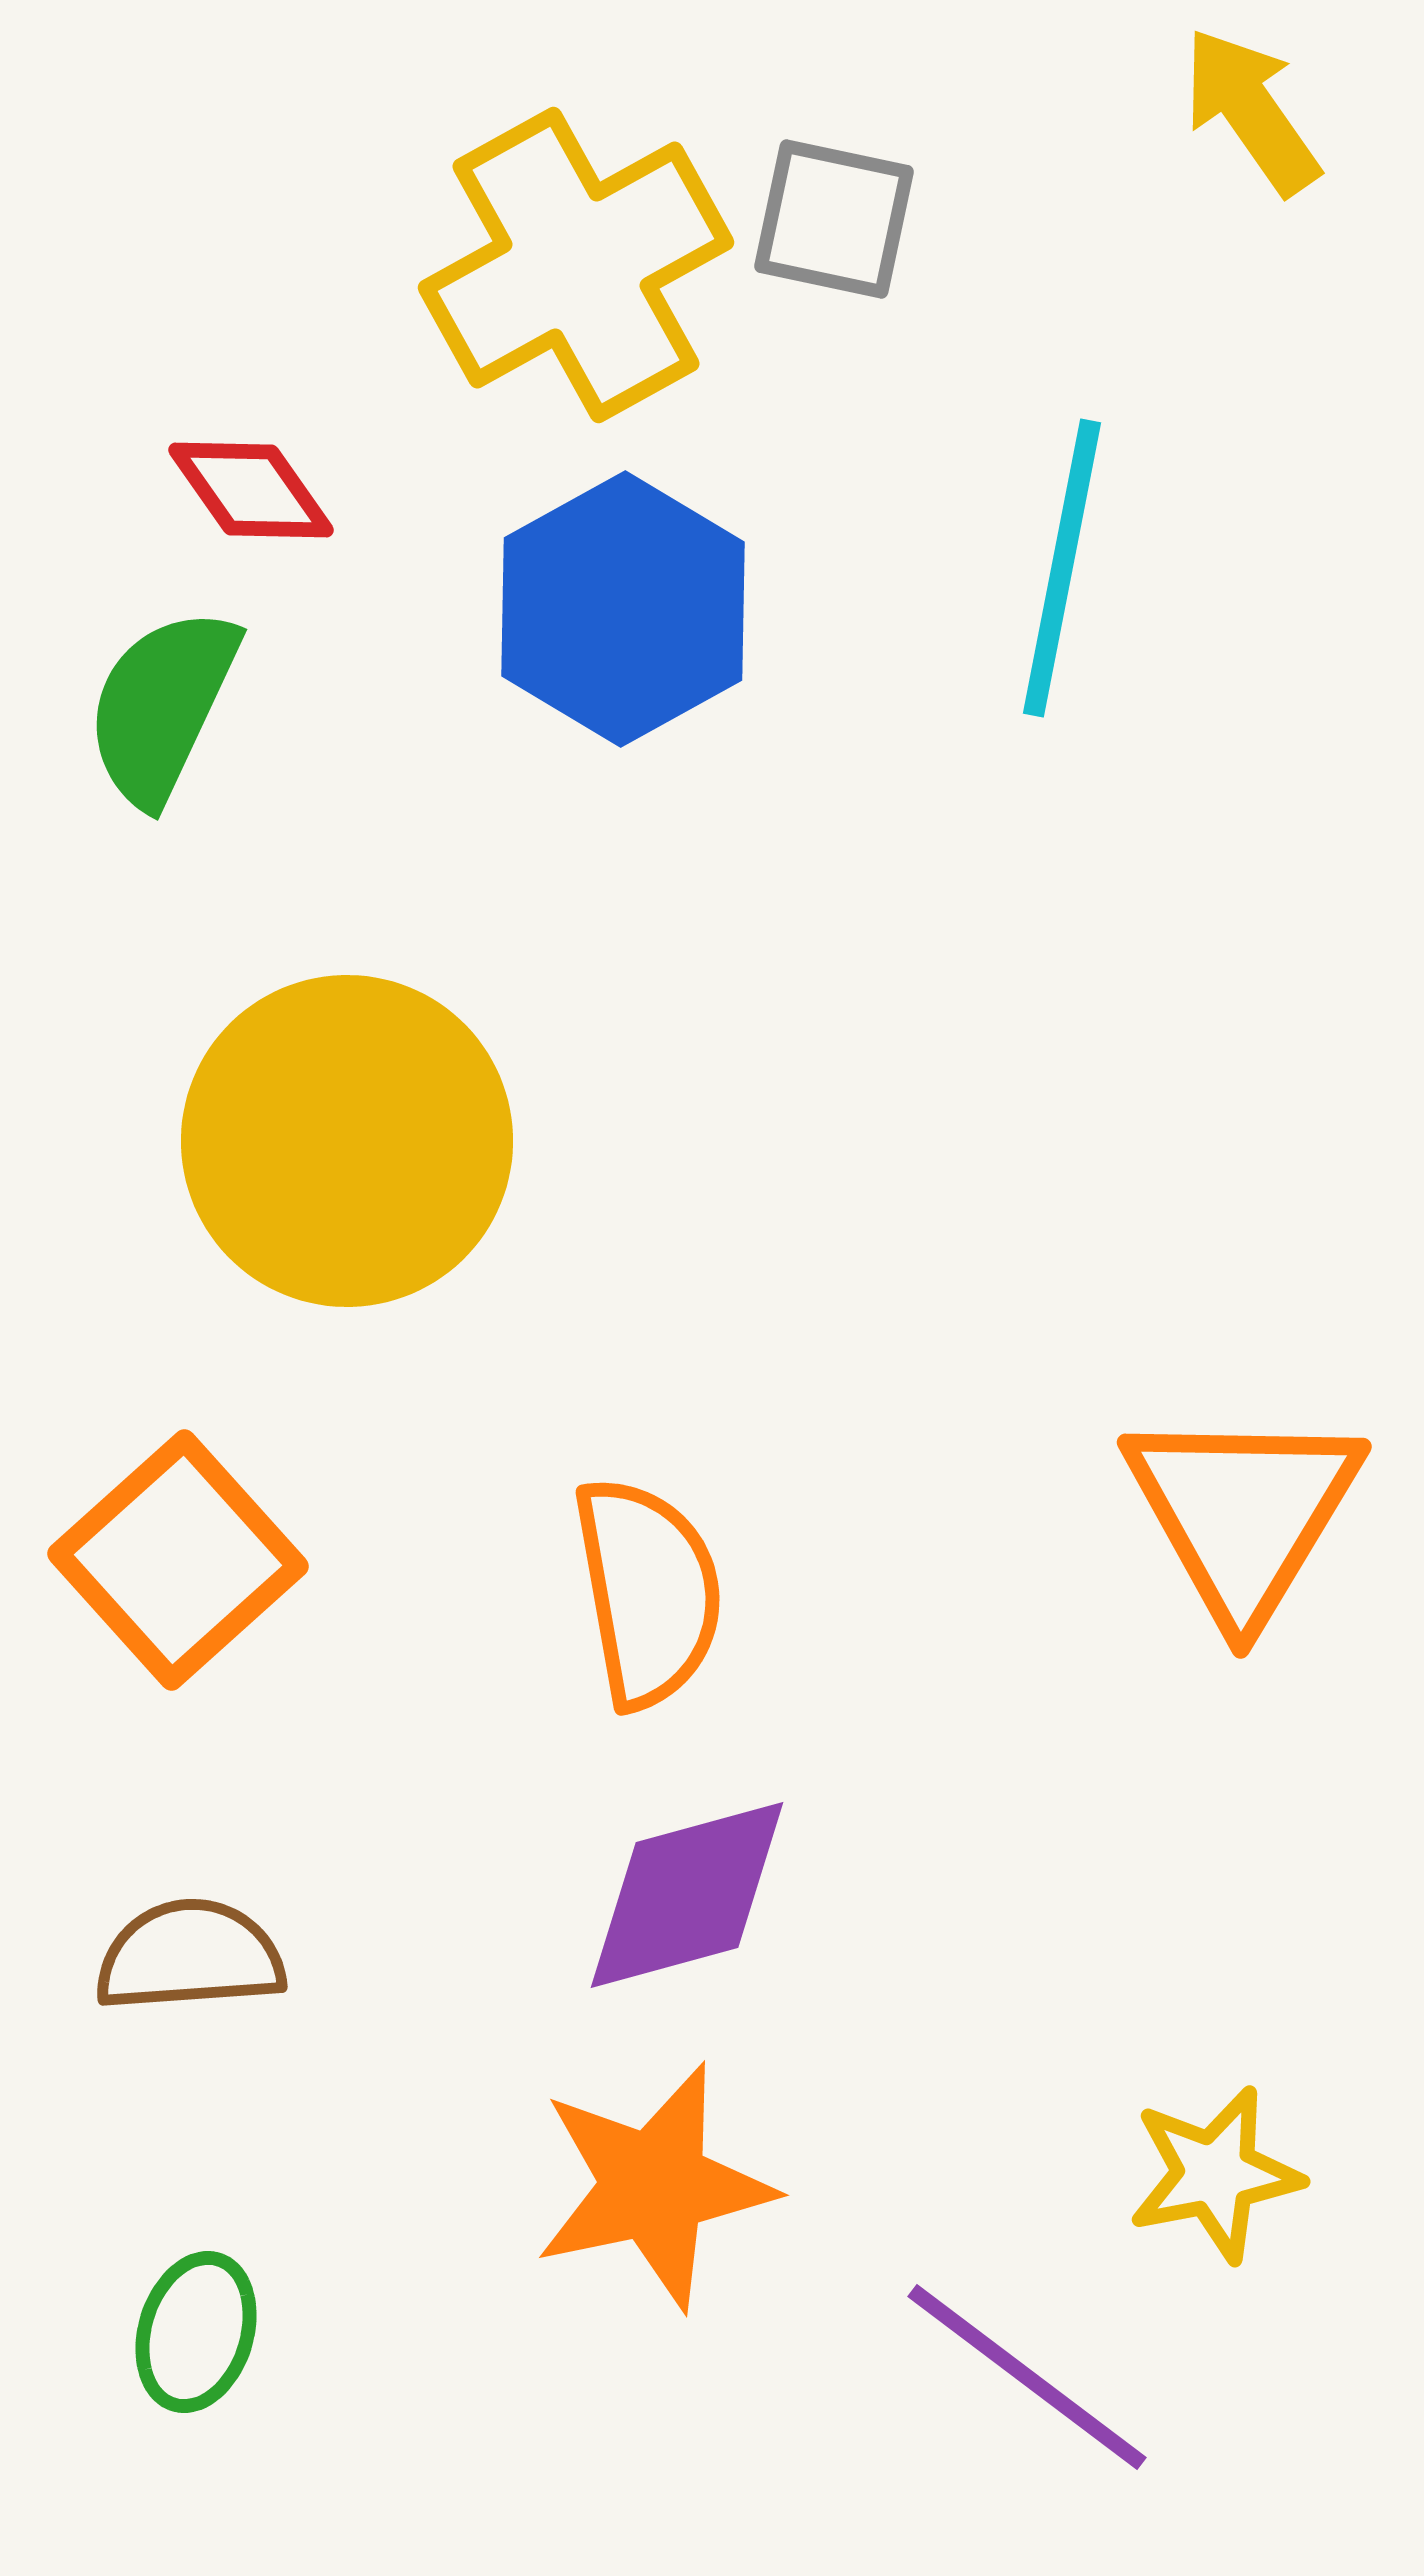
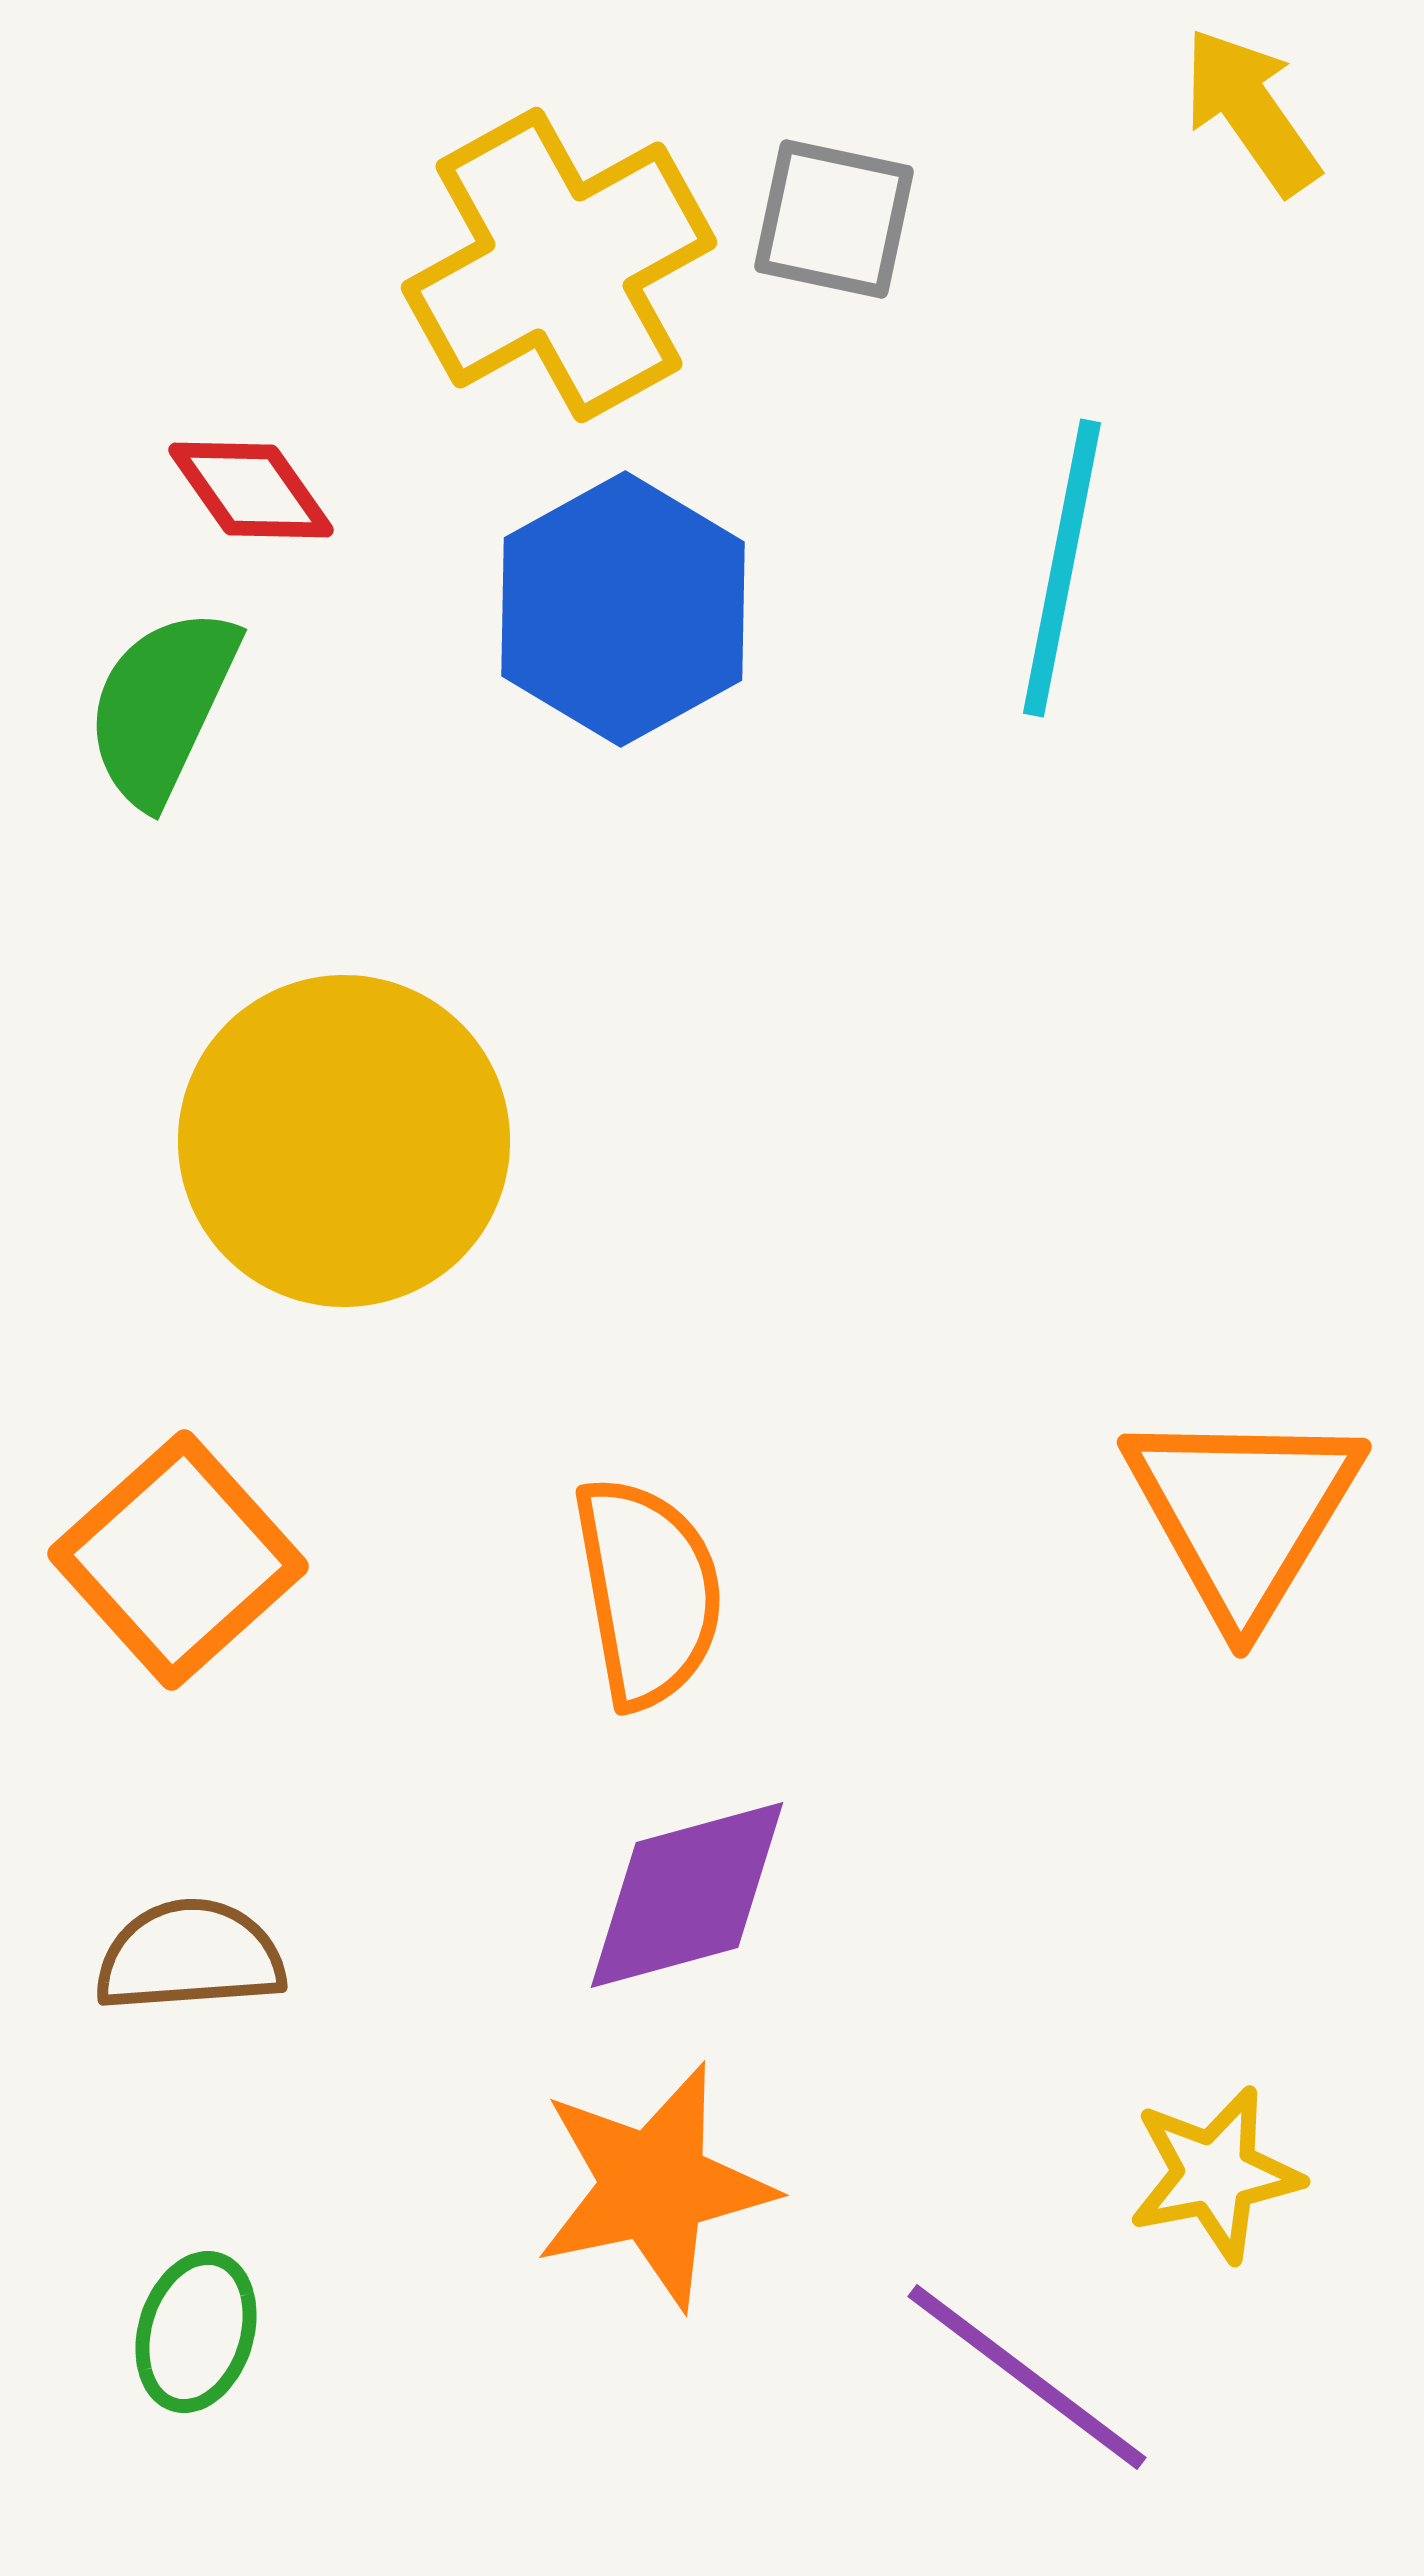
yellow cross: moved 17 px left
yellow circle: moved 3 px left
